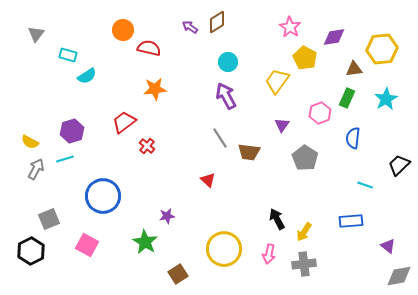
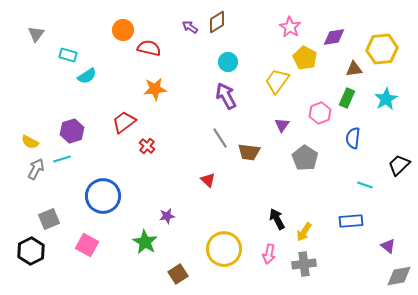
cyan line at (65, 159): moved 3 px left
